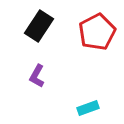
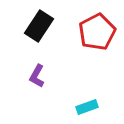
cyan rectangle: moved 1 px left, 1 px up
